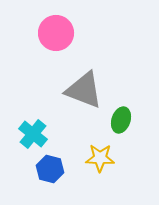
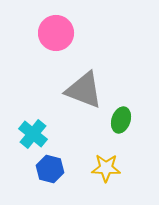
yellow star: moved 6 px right, 10 px down
